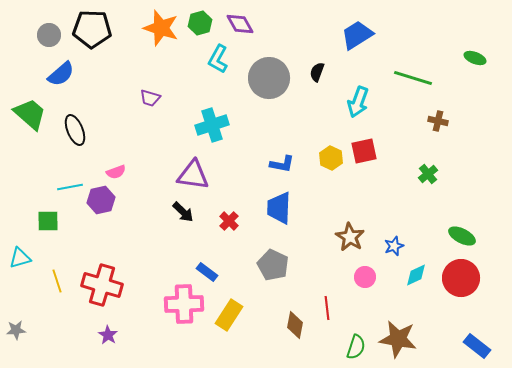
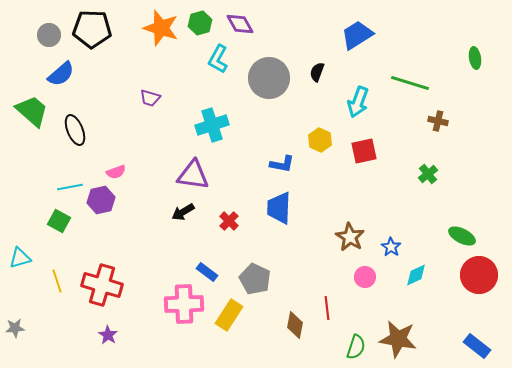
green ellipse at (475, 58): rotated 60 degrees clockwise
green line at (413, 78): moved 3 px left, 5 px down
green trapezoid at (30, 114): moved 2 px right, 3 px up
yellow hexagon at (331, 158): moved 11 px left, 18 px up
black arrow at (183, 212): rotated 105 degrees clockwise
green square at (48, 221): moved 11 px right; rotated 30 degrees clockwise
blue star at (394, 246): moved 3 px left, 1 px down; rotated 18 degrees counterclockwise
gray pentagon at (273, 265): moved 18 px left, 14 px down
red circle at (461, 278): moved 18 px right, 3 px up
gray star at (16, 330): moved 1 px left, 2 px up
